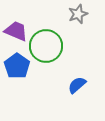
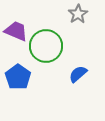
gray star: rotated 12 degrees counterclockwise
blue pentagon: moved 1 px right, 11 px down
blue semicircle: moved 1 px right, 11 px up
